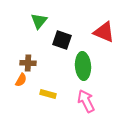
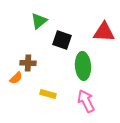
green triangle: rotated 12 degrees clockwise
red triangle: rotated 20 degrees counterclockwise
orange semicircle: moved 5 px left, 2 px up; rotated 16 degrees clockwise
